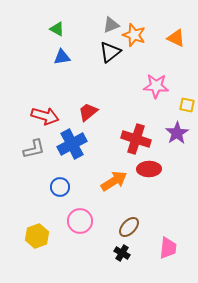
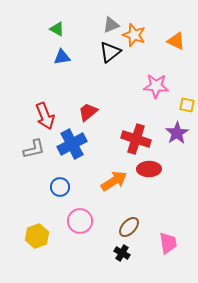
orange triangle: moved 3 px down
red arrow: rotated 52 degrees clockwise
pink trapezoid: moved 5 px up; rotated 15 degrees counterclockwise
